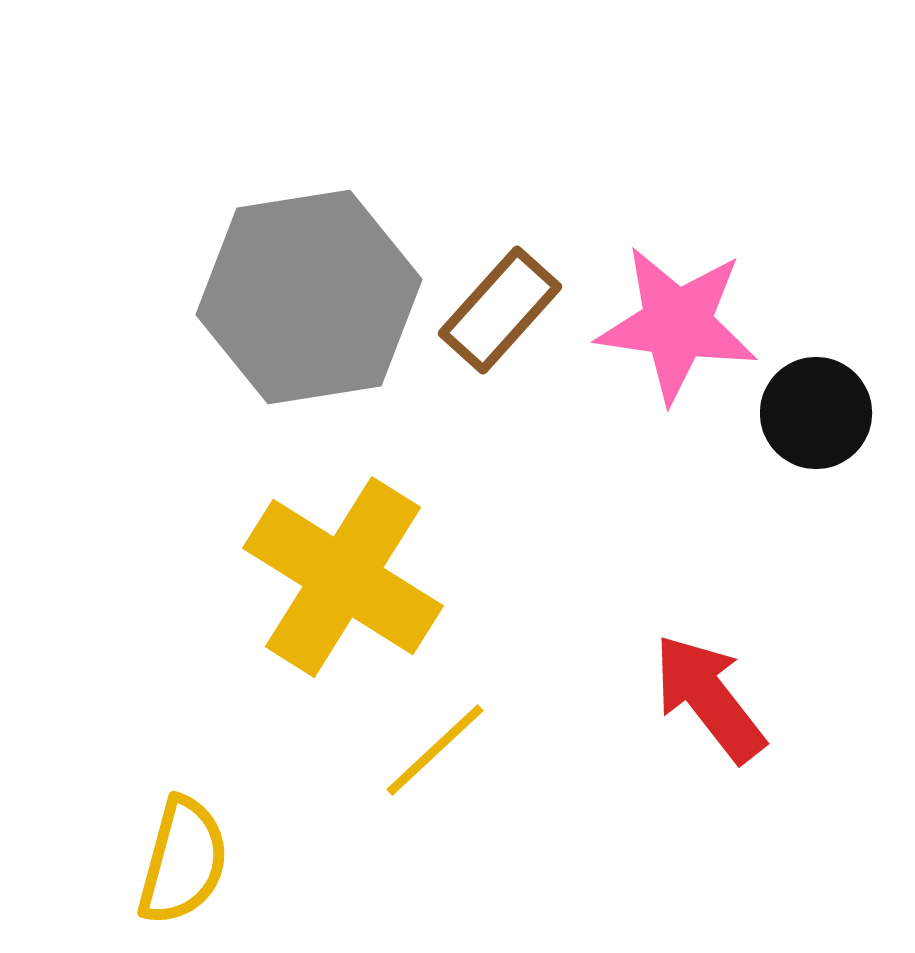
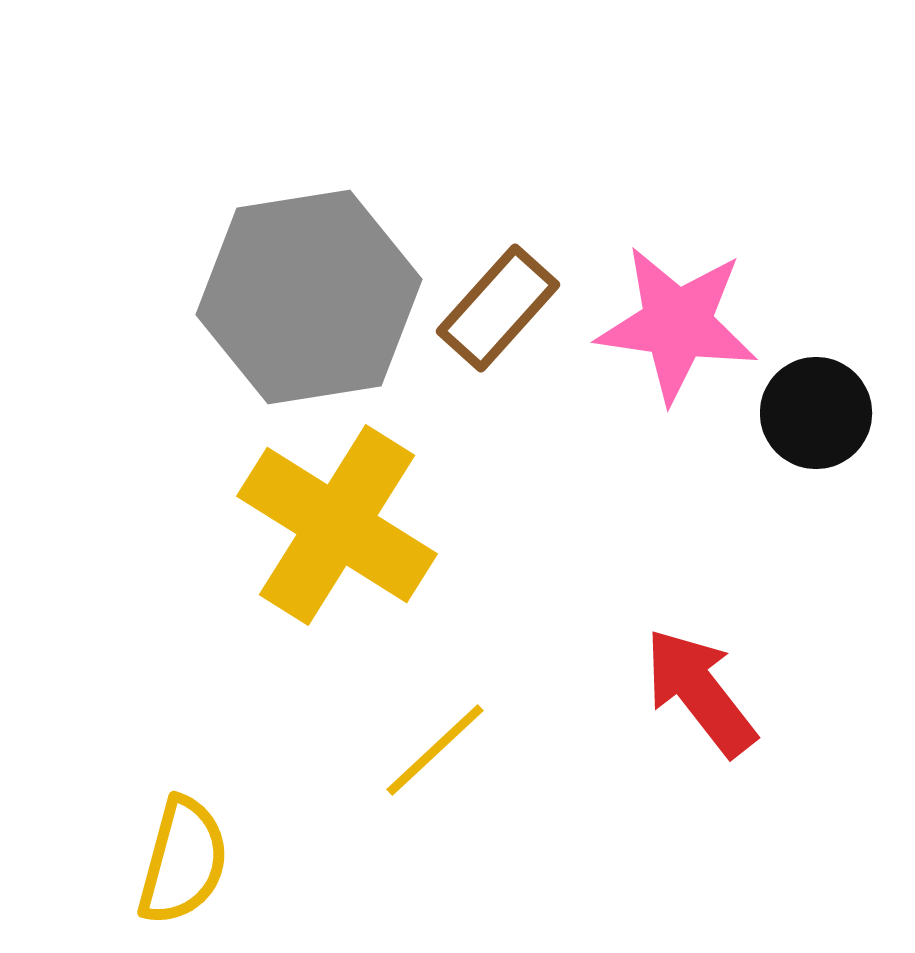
brown rectangle: moved 2 px left, 2 px up
yellow cross: moved 6 px left, 52 px up
red arrow: moved 9 px left, 6 px up
